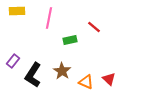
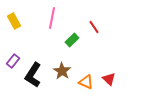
yellow rectangle: moved 3 px left, 10 px down; rotated 63 degrees clockwise
pink line: moved 3 px right
red line: rotated 16 degrees clockwise
green rectangle: moved 2 px right; rotated 32 degrees counterclockwise
